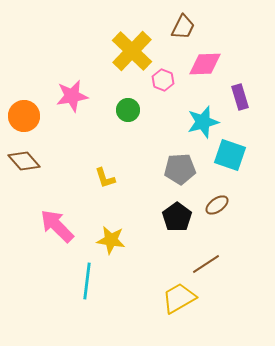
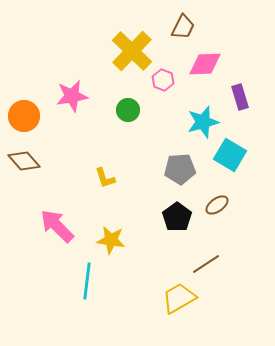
cyan square: rotated 12 degrees clockwise
